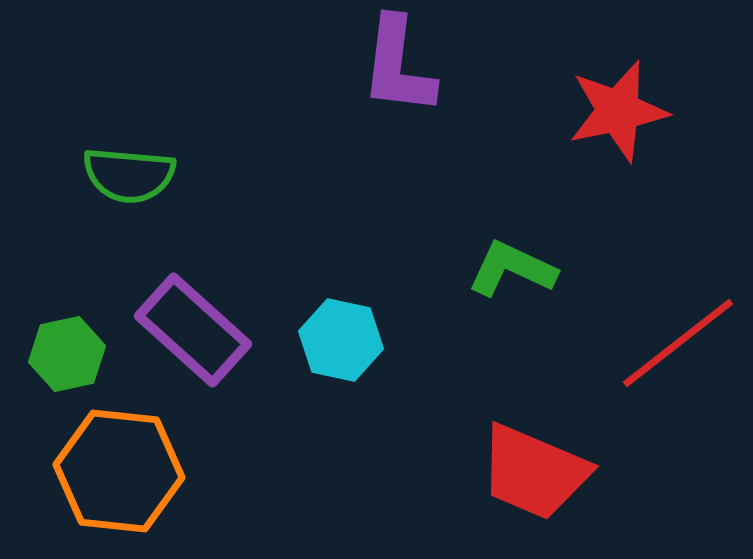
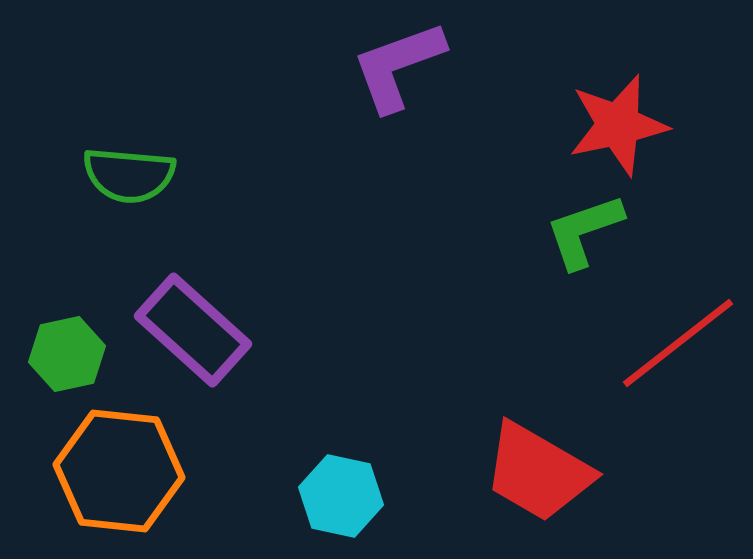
purple L-shape: rotated 63 degrees clockwise
red star: moved 14 px down
green L-shape: moved 72 px right, 38 px up; rotated 44 degrees counterclockwise
cyan hexagon: moved 156 px down
red trapezoid: moved 4 px right; rotated 7 degrees clockwise
